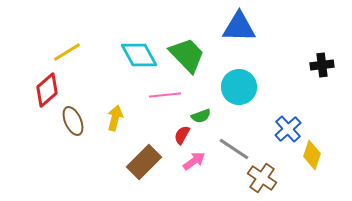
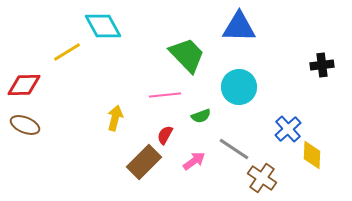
cyan diamond: moved 36 px left, 29 px up
red diamond: moved 23 px left, 5 px up; rotated 40 degrees clockwise
brown ellipse: moved 48 px left, 4 px down; rotated 44 degrees counterclockwise
red semicircle: moved 17 px left
yellow diamond: rotated 16 degrees counterclockwise
